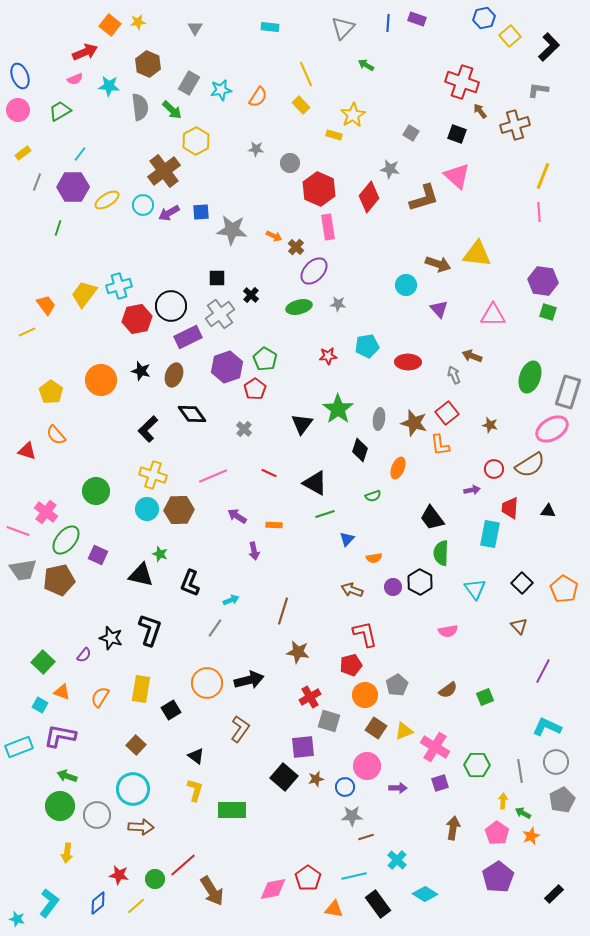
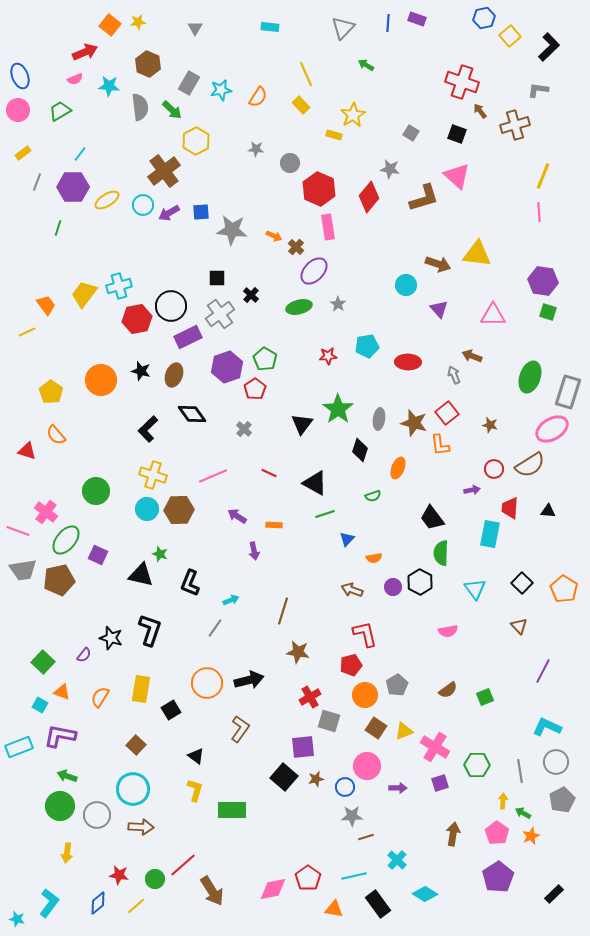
gray star at (338, 304): rotated 28 degrees clockwise
brown arrow at (453, 828): moved 6 px down
